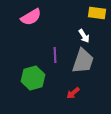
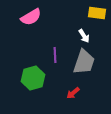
gray trapezoid: moved 1 px right, 1 px down
